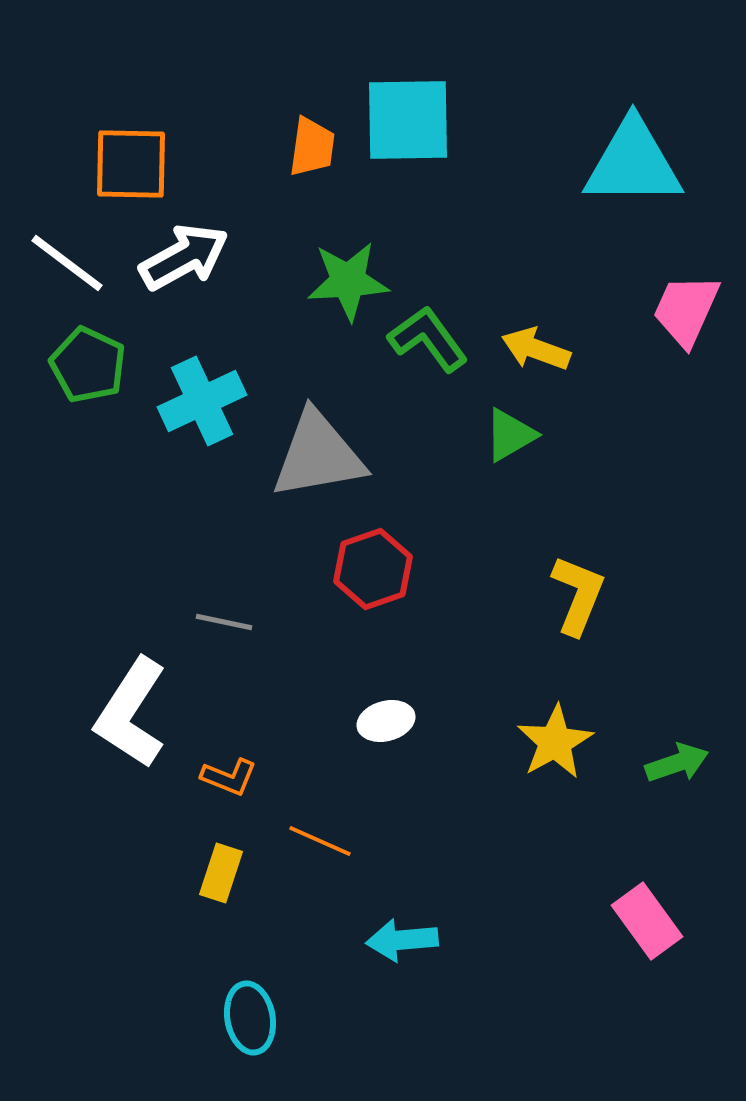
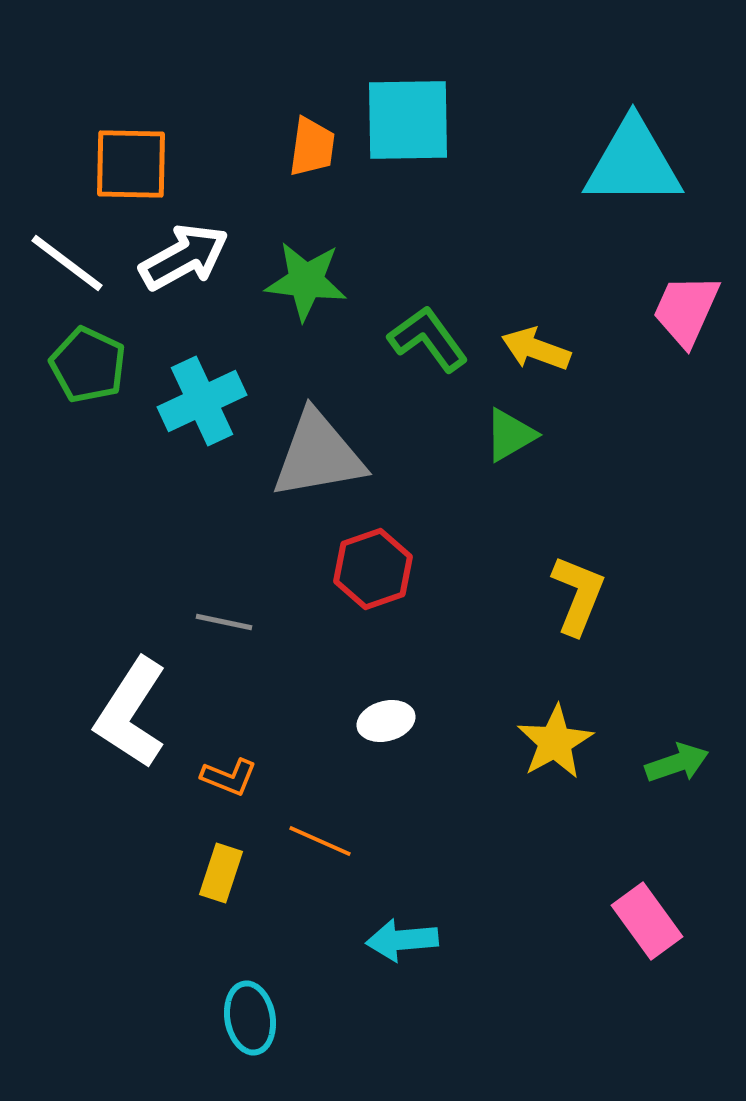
green star: moved 42 px left; rotated 10 degrees clockwise
